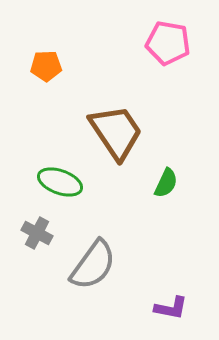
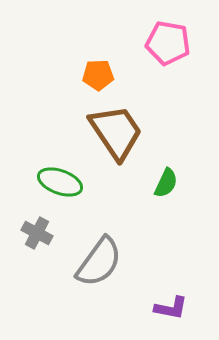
orange pentagon: moved 52 px right, 9 px down
gray semicircle: moved 6 px right, 3 px up
